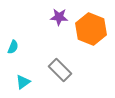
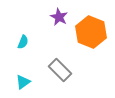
purple star: rotated 24 degrees clockwise
orange hexagon: moved 3 px down
cyan semicircle: moved 10 px right, 5 px up
